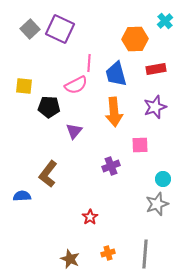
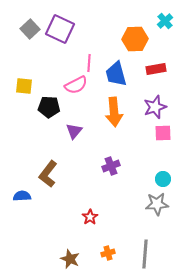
pink square: moved 23 px right, 12 px up
gray star: rotated 15 degrees clockwise
